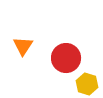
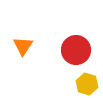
red circle: moved 10 px right, 8 px up
